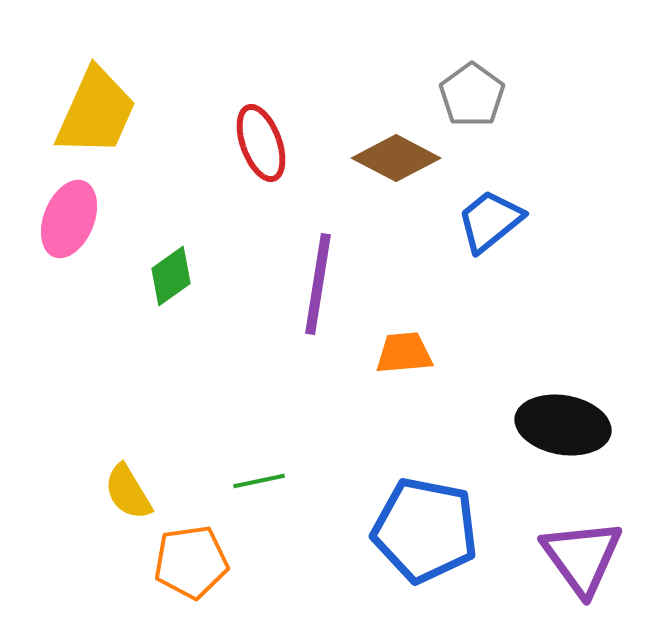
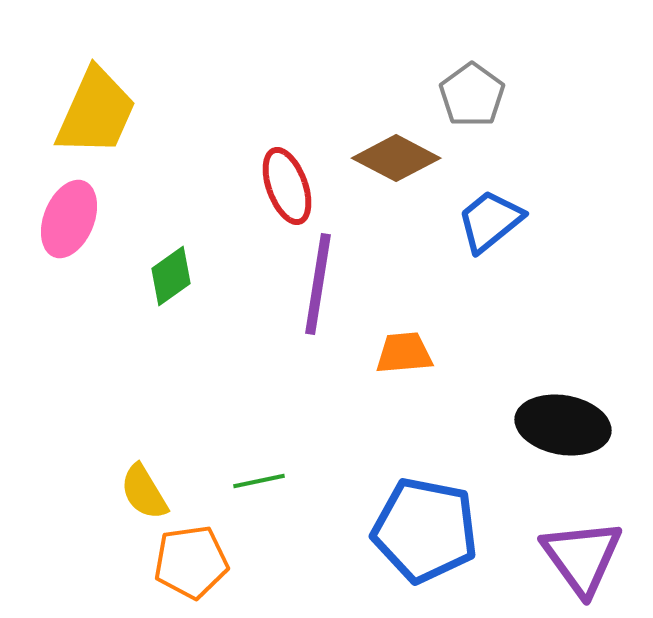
red ellipse: moved 26 px right, 43 px down
yellow semicircle: moved 16 px right
